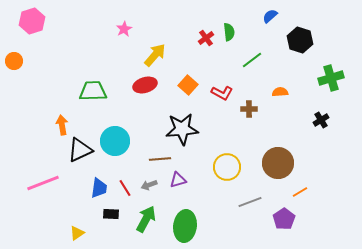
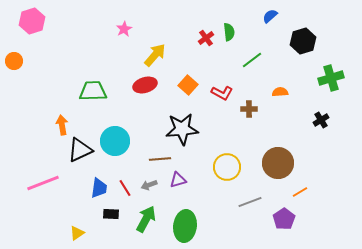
black hexagon: moved 3 px right, 1 px down; rotated 25 degrees clockwise
